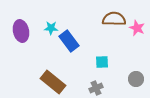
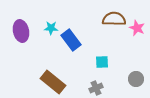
blue rectangle: moved 2 px right, 1 px up
